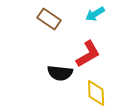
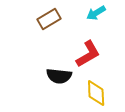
cyan arrow: moved 1 px right, 1 px up
brown rectangle: rotated 65 degrees counterclockwise
black semicircle: moved 1 px left, 3 px down
